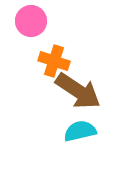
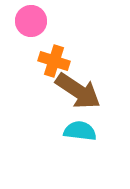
cyan semicircle: rotated 20 degrees clockwise
